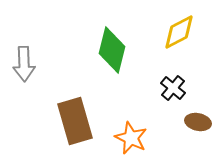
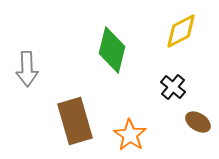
yellow diamond: moved 2 px right, 1 px up
gray arrow: moved 3 px right, 5 px down
black cross: moved 1 px up
brown ellipse: rotated 20 degrees clockwise
orange star: moved 1 px left, 3 px up; rotated 8 degrees clockwise
